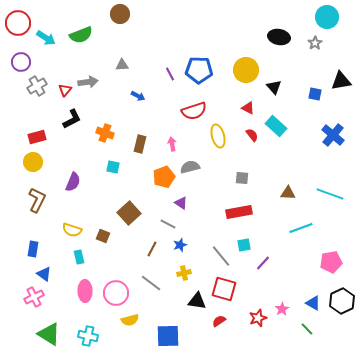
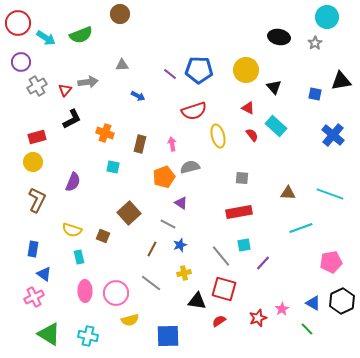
purple line at (170, 74): rotated 24 degrees counterclockwise
